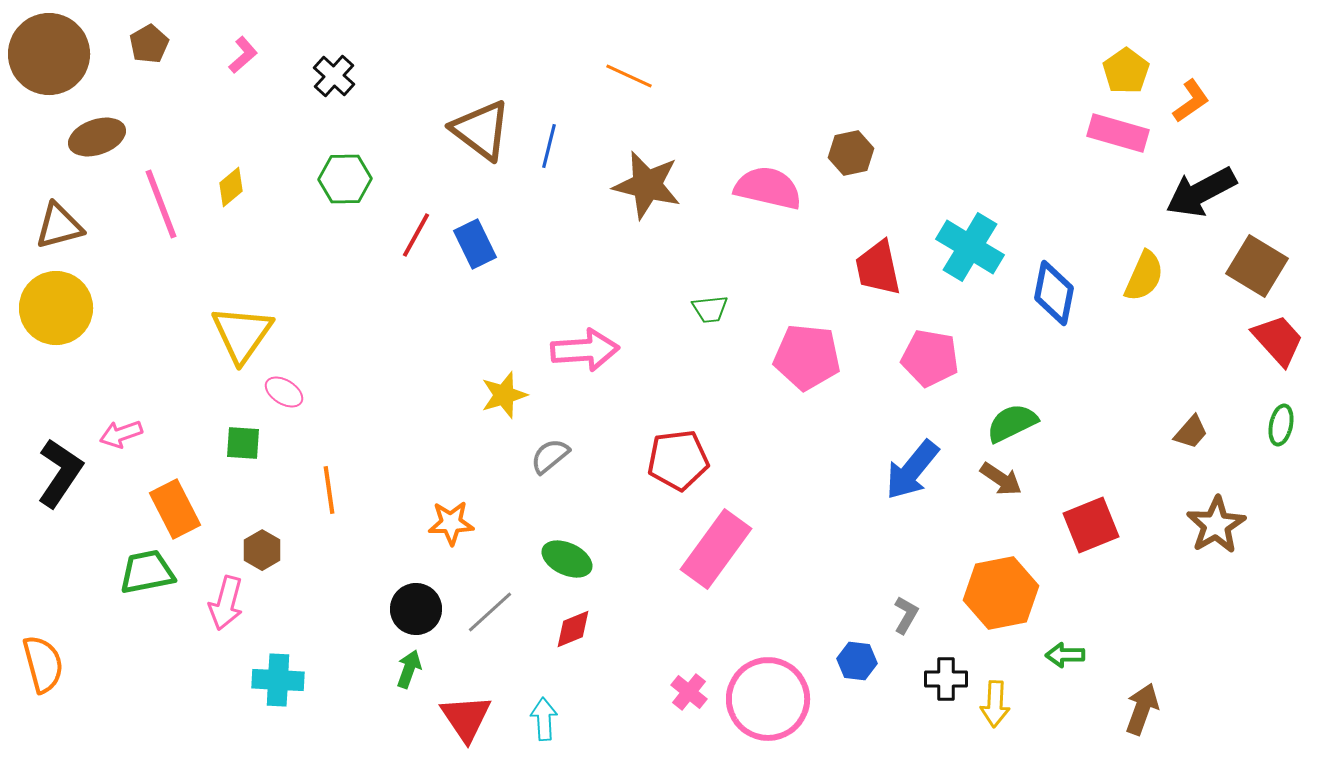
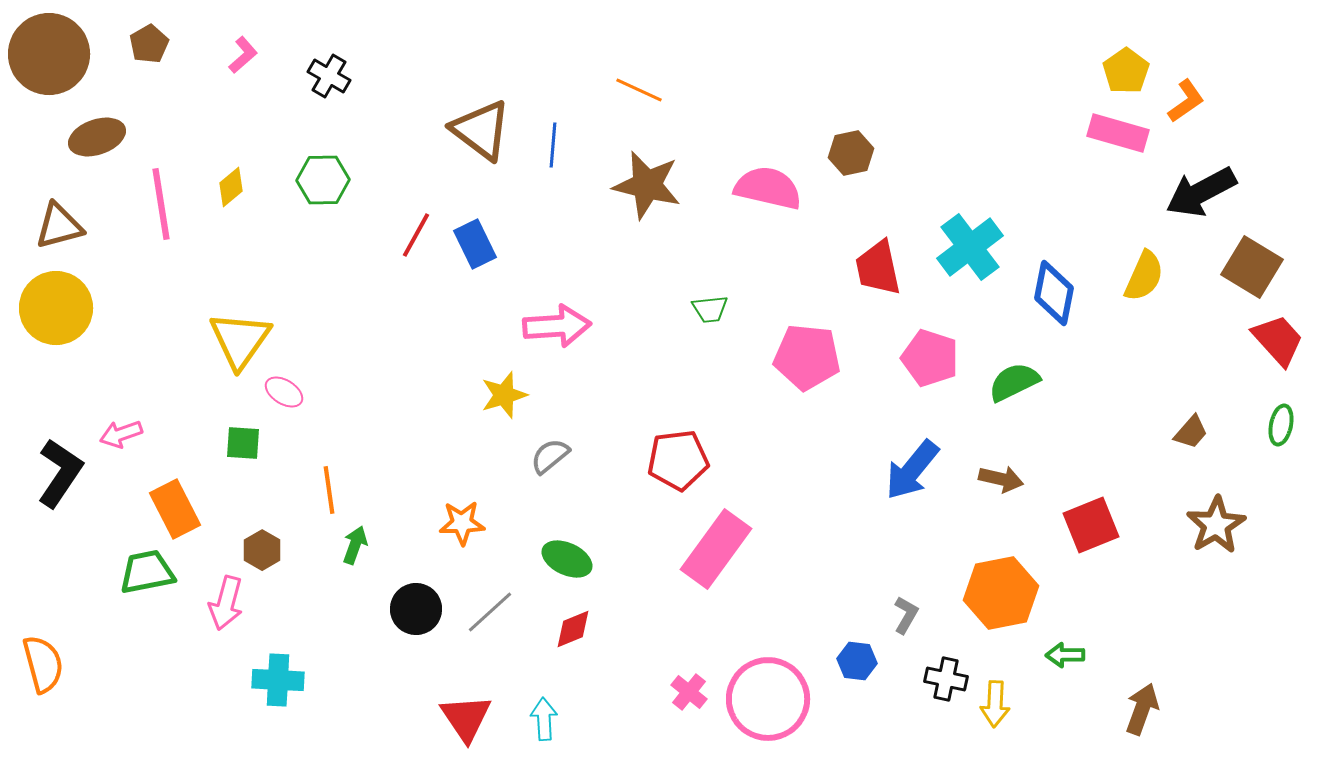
black cross at (334, 76): moved 5 px left; rotated 12 degrees counterclockwise
orange line at (629, 76): moved 10 px right, 14 px down
orange L-shape at (1191, 101): moved 5 px left
blue line at (549, 146): moved 4 px right, 1 px up; rotated 9 degrees counterclockwise
green hexagon at (345, 179): moved 22 px left, 1 px down
pink line at (161, 204): rotated 12 degrees clockwise
cyan cross at (970, 247): rotated 22 degrees clockwise
brown square at (1257, 266): moved 5 px left, 1 px down
yellow triangle at (242, 334): moved 2 px left, 6 px down
pink arrow at (585, 350): moved 28 px left, 24 px up
pink pentagon at (930, 358): rotated 8 degrees clockwise
green semicircle at (1012, 423): moved 2 px right, 41 px up
brown arrow at (1001, 479): rotated 21 degrees counterclockwise
orange star at (451, 523): moved 11 px right
green arrow at (409, 669): moved 54 px left, 124 px up
black cross at (946, 679): rotated 12 degrees clockwise
